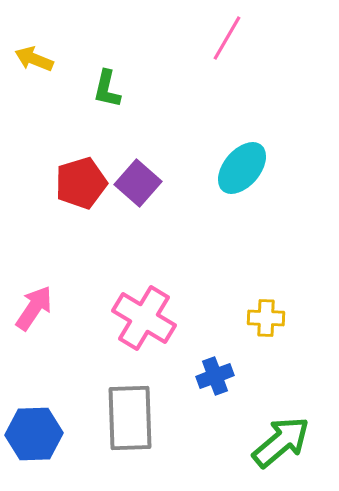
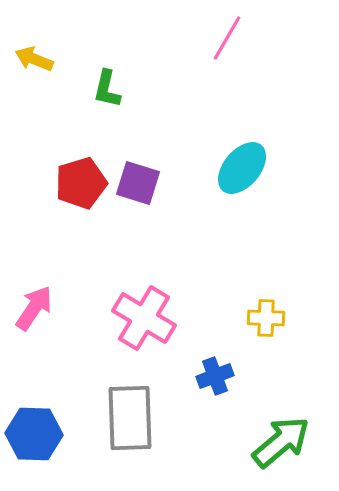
purple square: rotated 24 degrees counterclockwise
blue hexagon: rotated 4 degrees clockwise
